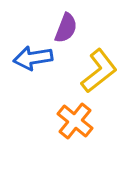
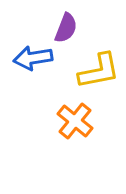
yellow L-shape: rotated 27 degrees clockwise
